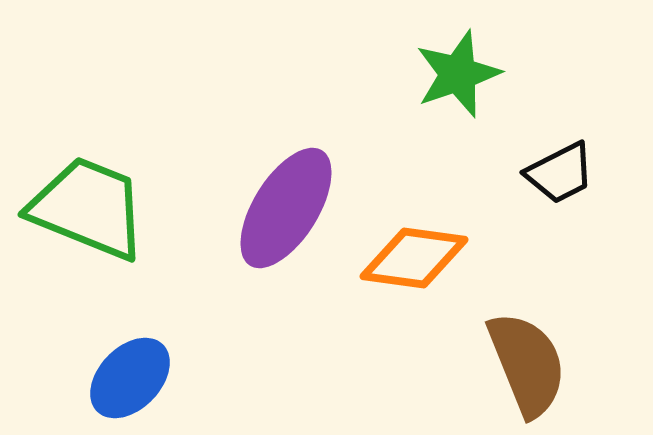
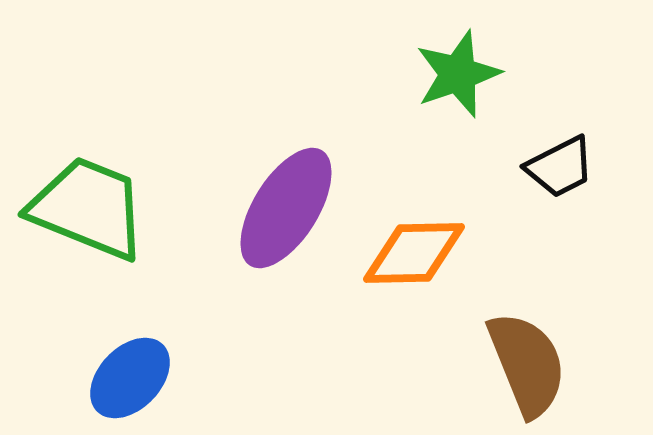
black trapezoid: moved 6 px up
orange diamond: moved 5 px up; rotated 9 degrees counterclockwise
